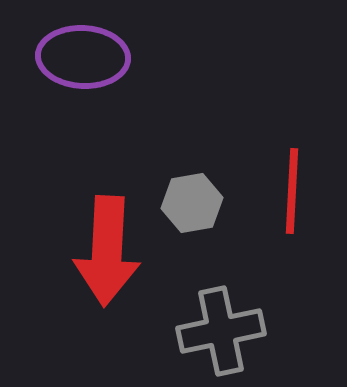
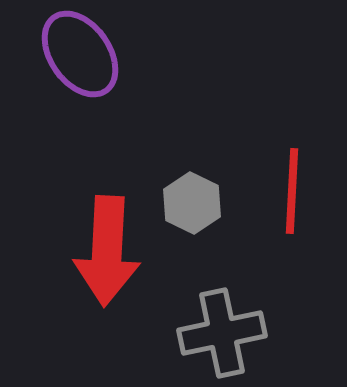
purple ellipse: moved 3 px left, 3 px up; rotated 52 degrees clockwise
gray hexagon: rotated 24 degrees counterclockwise
gray cross: moved 1 px right, 2 px down
